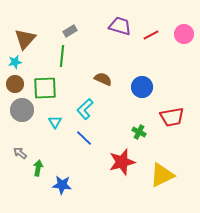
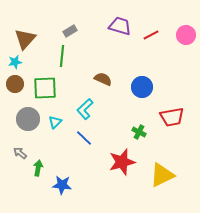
pink circle: moved 2 px right, 1 px down
gray circle: moved 6 px right, 9 px down
cyan triangle: rotated 16 degrees clockwise
